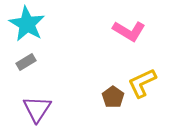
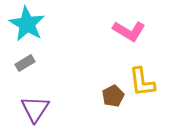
gray rectangle: moved 1 px left, 1 px down
yellow L-shape: moved 1 px up; rotated 72 degrees counterclockwise
brown pentagon: moved 1 px up; rotated 10 degrees clockwise
purple triangle: moved 2 px left
